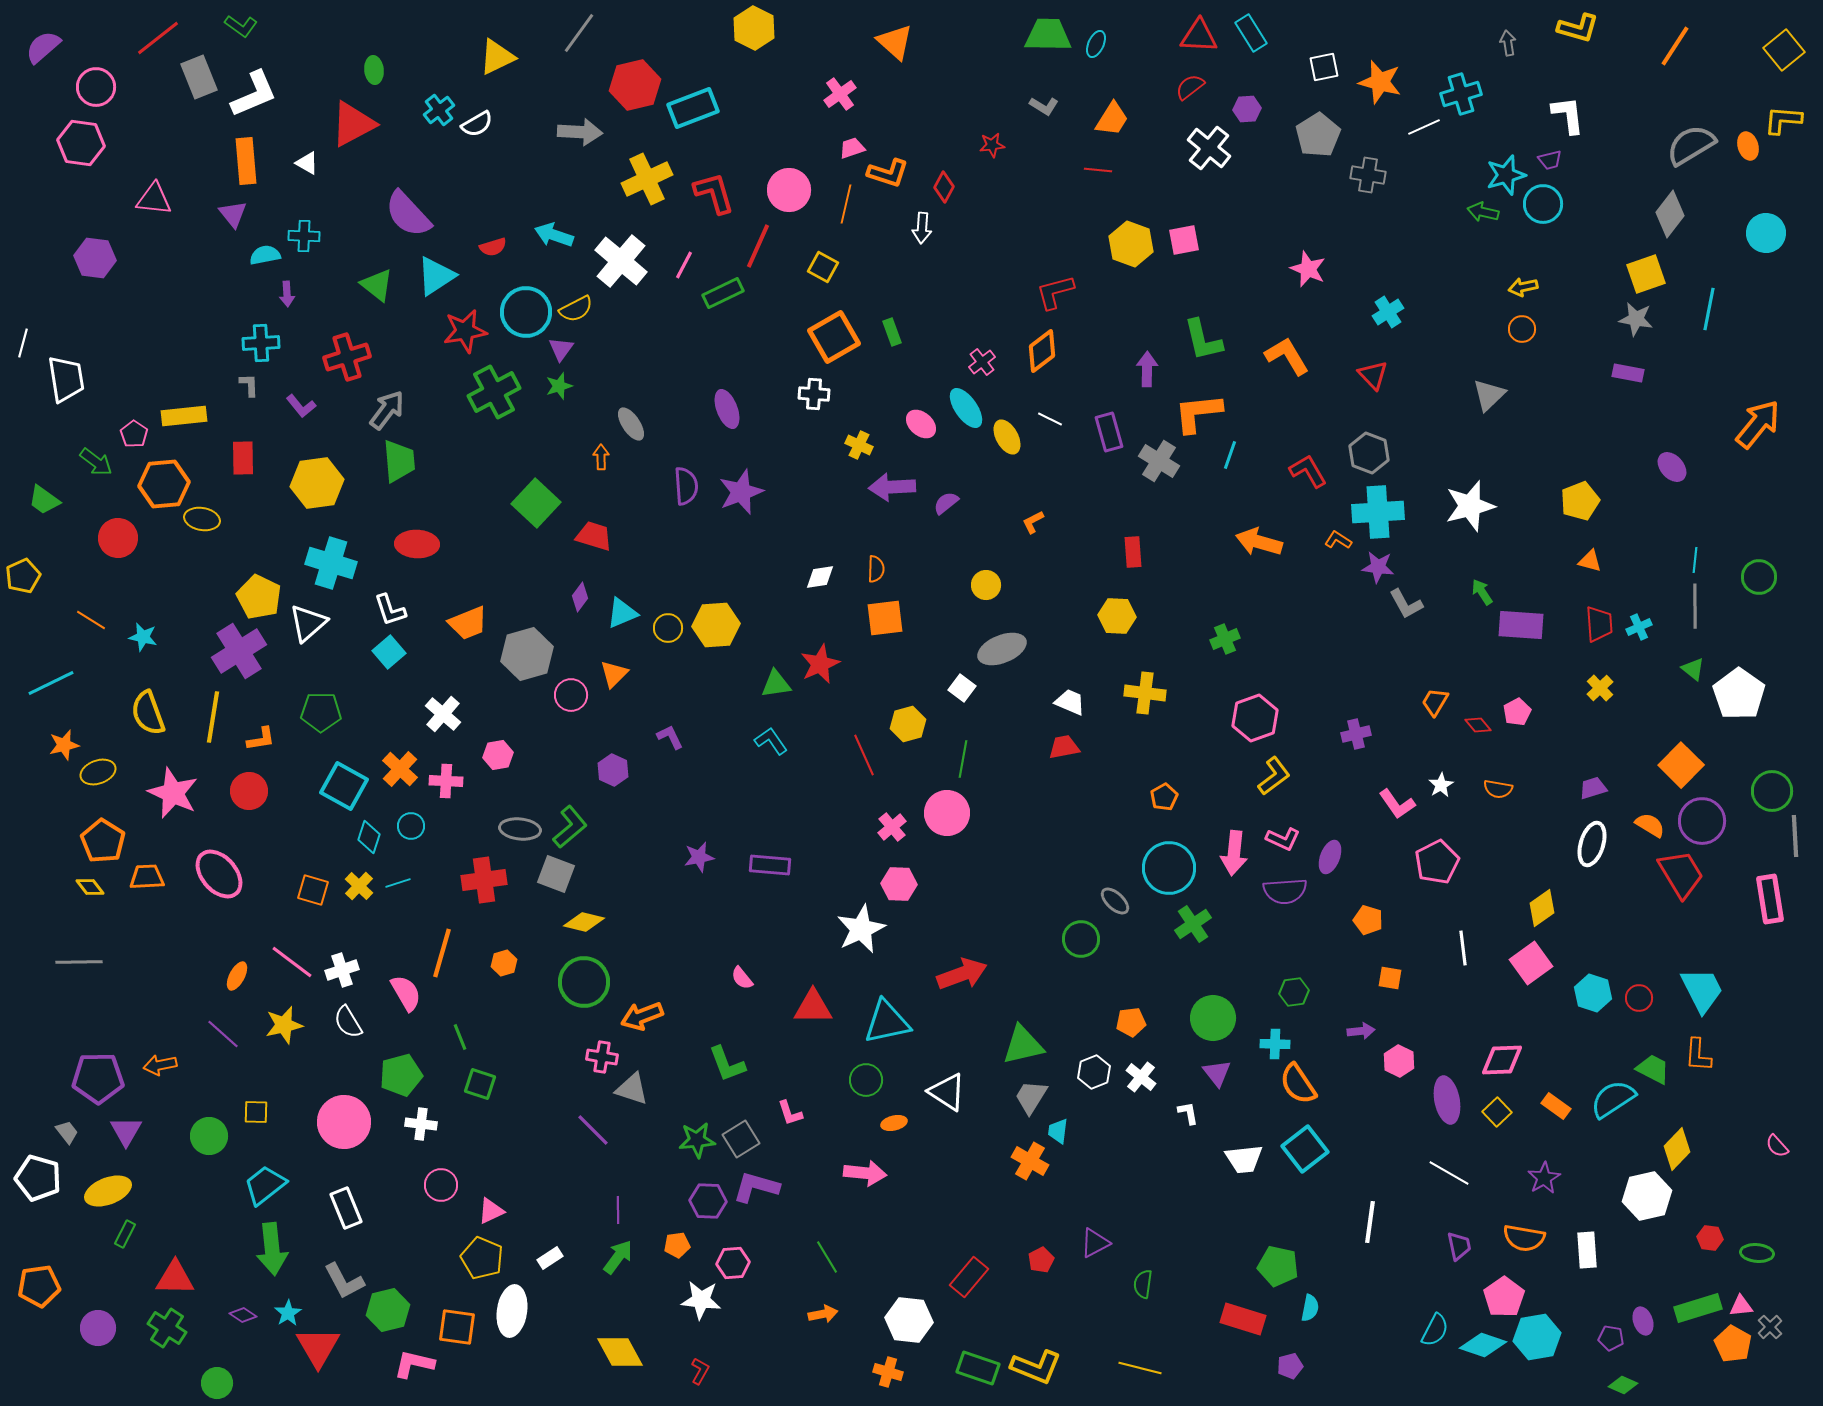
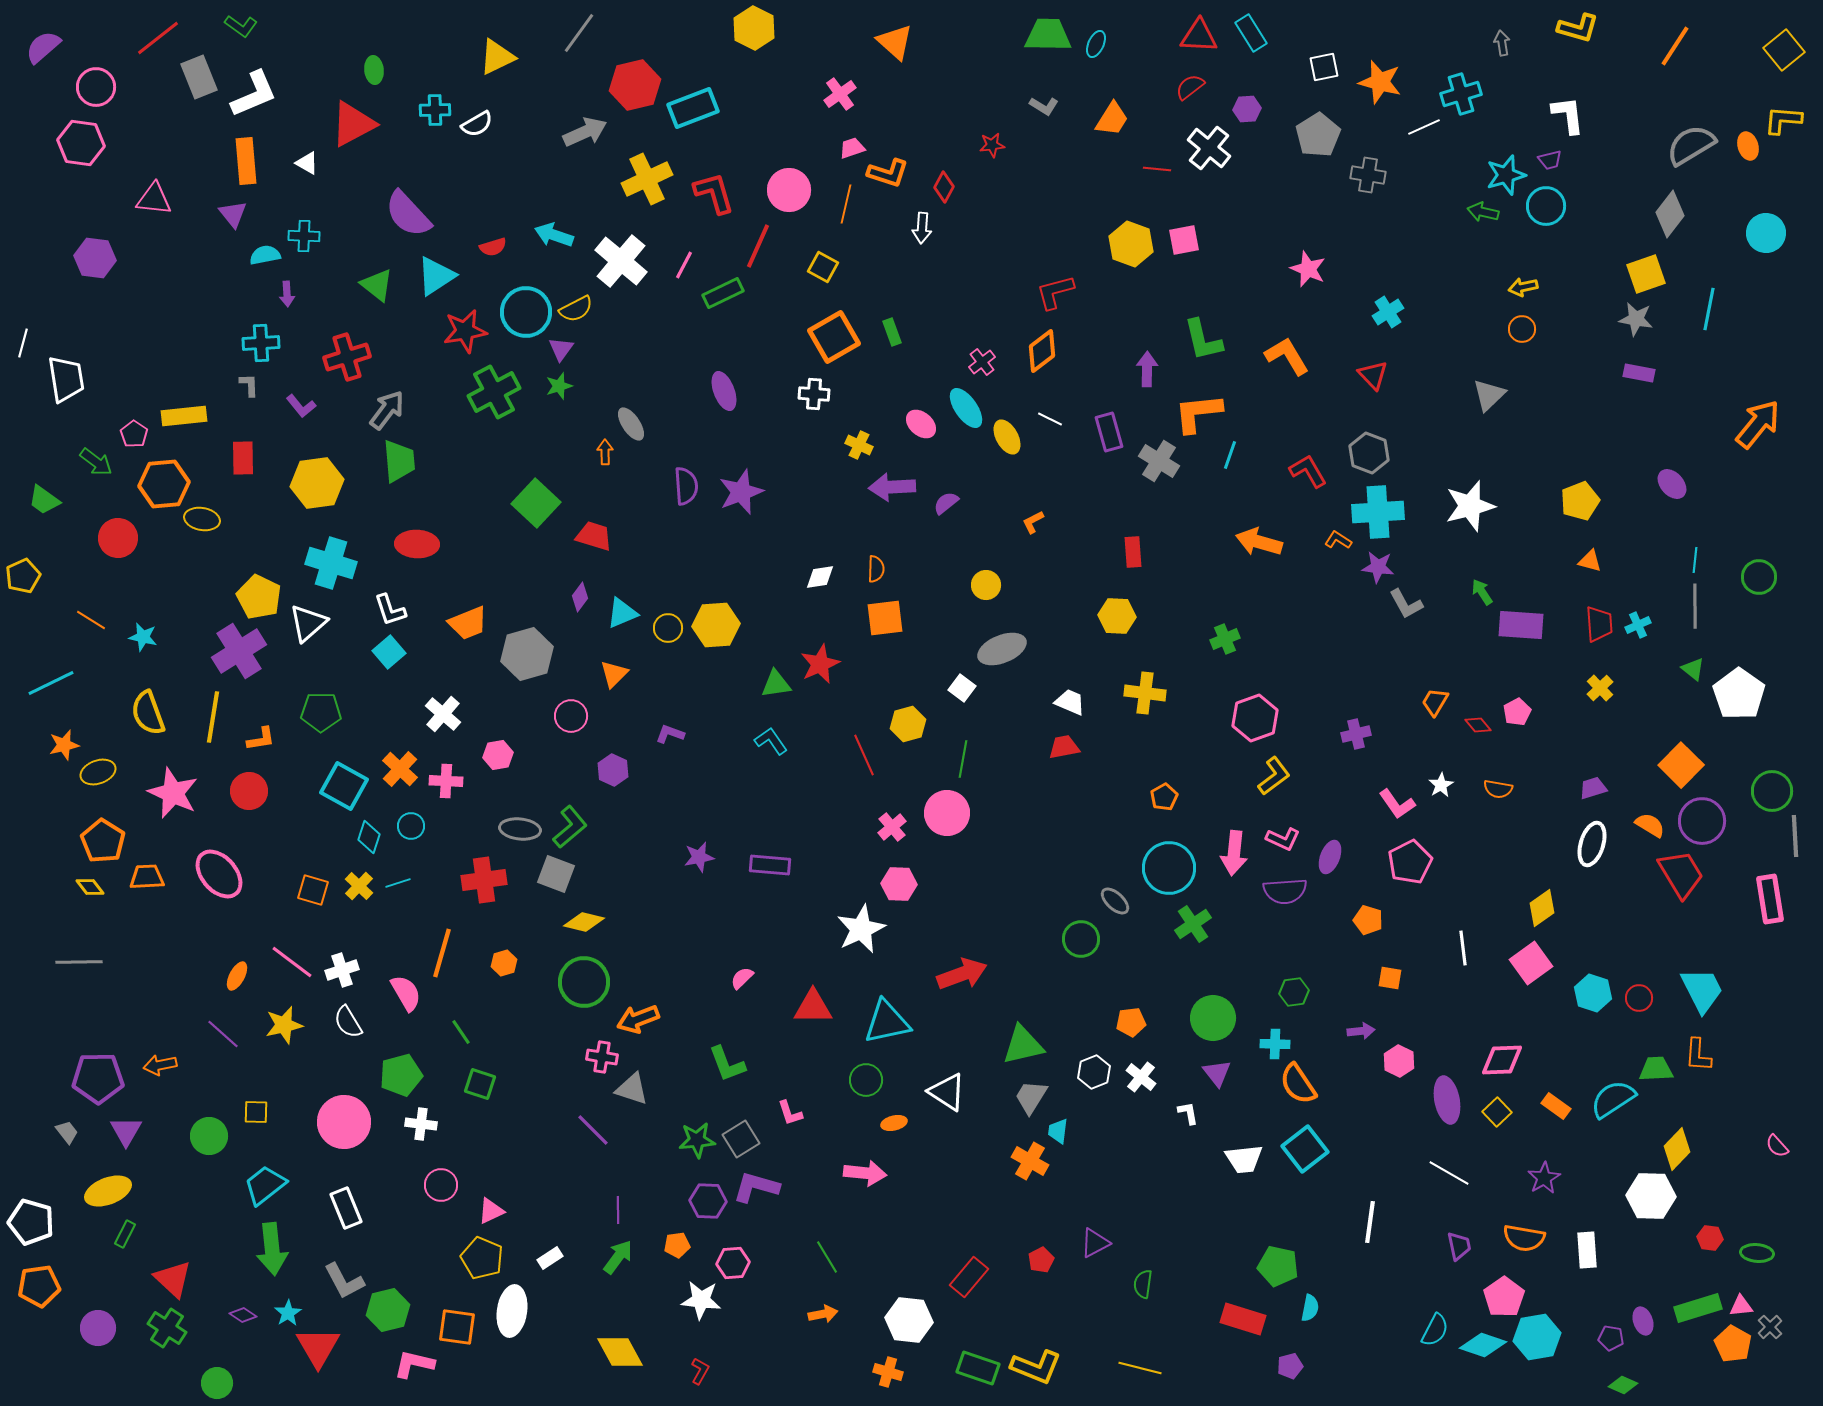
gray arrow at (1508, 43): moved 6 px left
cyan cross at (439, 110): moved 4 px left; rotated 36 degrees clockwise
gray arrow at (580, 132): moved 5 px right; rotated 27 degrees counterclockwise
red line at (1098, 170): moved 59 px right, 1 px up
cyan circle at (1543, 204): moved 3 px right, 2 px down
purple rectangle at (1628, 373): moved 11 px right
purple ellipse at (727, 409): moved 3 px left, 18 px up
orange arrow at (601, 457): moved 4 px right, 5 px up
purple ellipse at (1672, 467): moved 17 px down
cyan cross at (1639, 627): moved 1 px left, 2 px up
pink circle at (571, 695): moved 21 px down
purple L-shape at (670, 737): moved 3 px up; rotated 44 degrees counterclockwise
pink pentagon at (1437, 862): moved 27 px left
pink semicircle at (742, 978): rotated 85 degrees clockwise
orange arrow at (642, 1016): moved 4 px left, 3 px down
green line at (460, 1037): moved 1 px right, 5 px up; rotated 12 degrees counterclockwise
green trapezoid at (1653, 1069): moved 3 px right; rotated 30 degrees counterclockwise
white pentagon at (38, 1178): moved 7 px left, 44 px down
white hexagon at (1647, 1196): moved 4 px right; rotated 15 degrees clockwise
red triangle at (175, 1278): moved 2 px left, 1 px down; rotated 42 degrees clockwise
